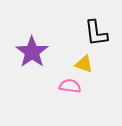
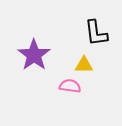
purple star: moved 2 px right, 3 px down
yellow triangle: moved 1 px down; rotated 18 degrees counterclockwise
